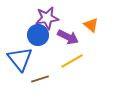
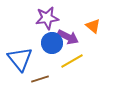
orange triangle: moved 2 px right, 1 px down
blue circle: moved 14 px right, 8 px down
